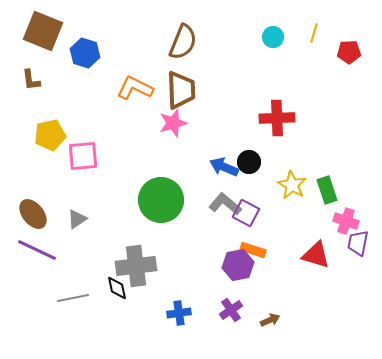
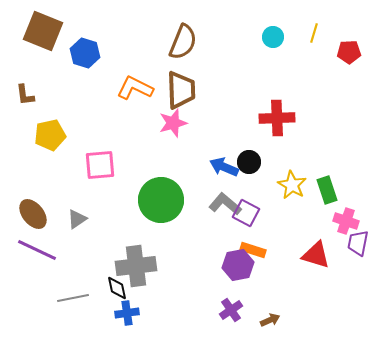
brown L-shape: moved 6 px left, 15 px down
pink square: moved 17 px right, 9 px down
blue cross: moved 52 px left
